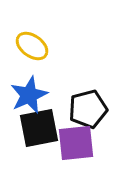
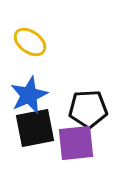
yellow ellipse: moved 2 px left, 4 px up
black pentagon: rotated 12 degrees clockwise
black square: moved 4 px left
